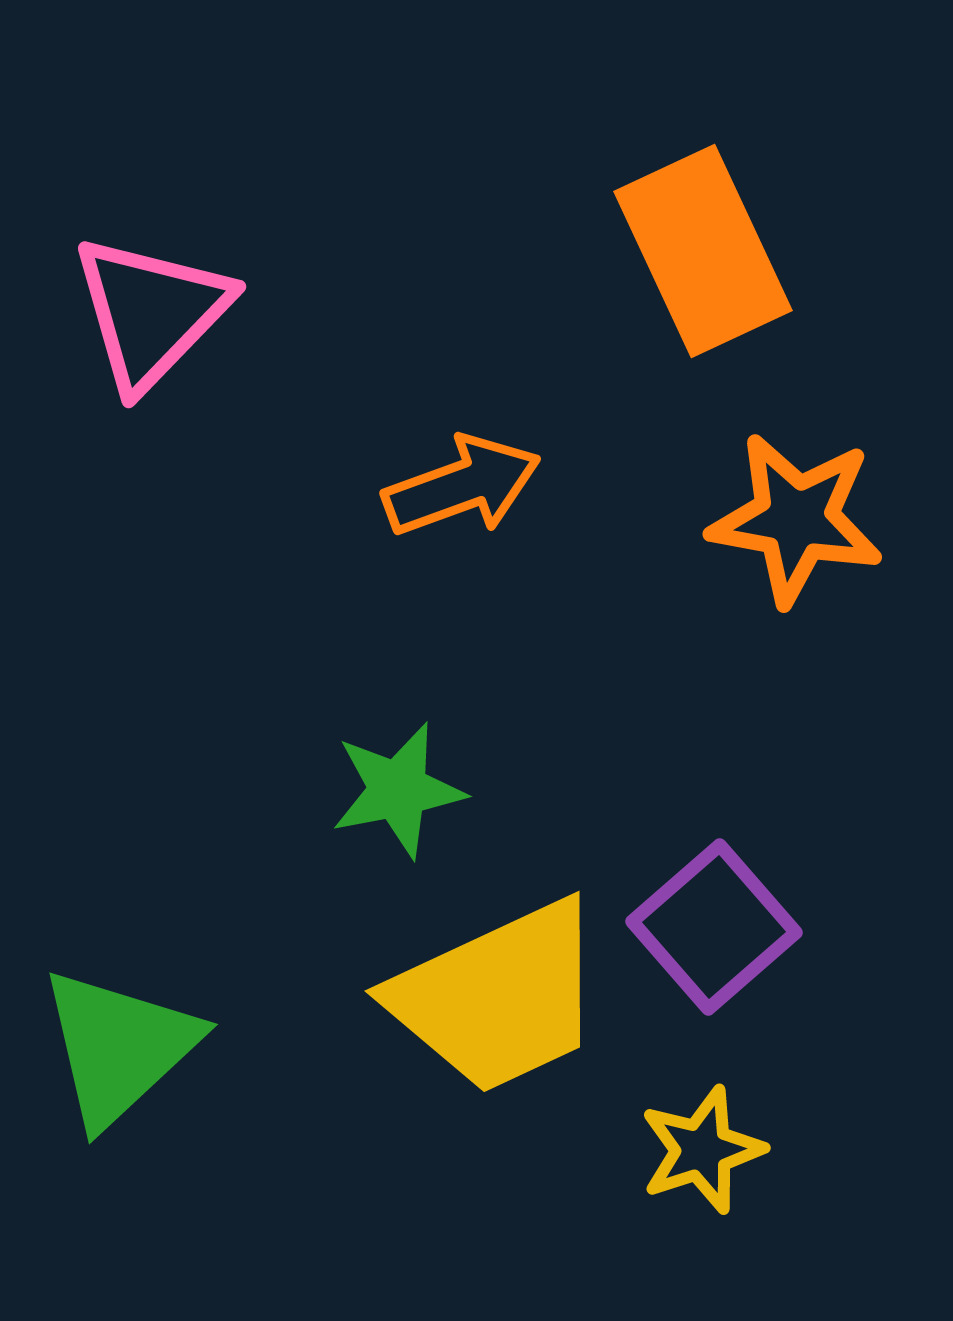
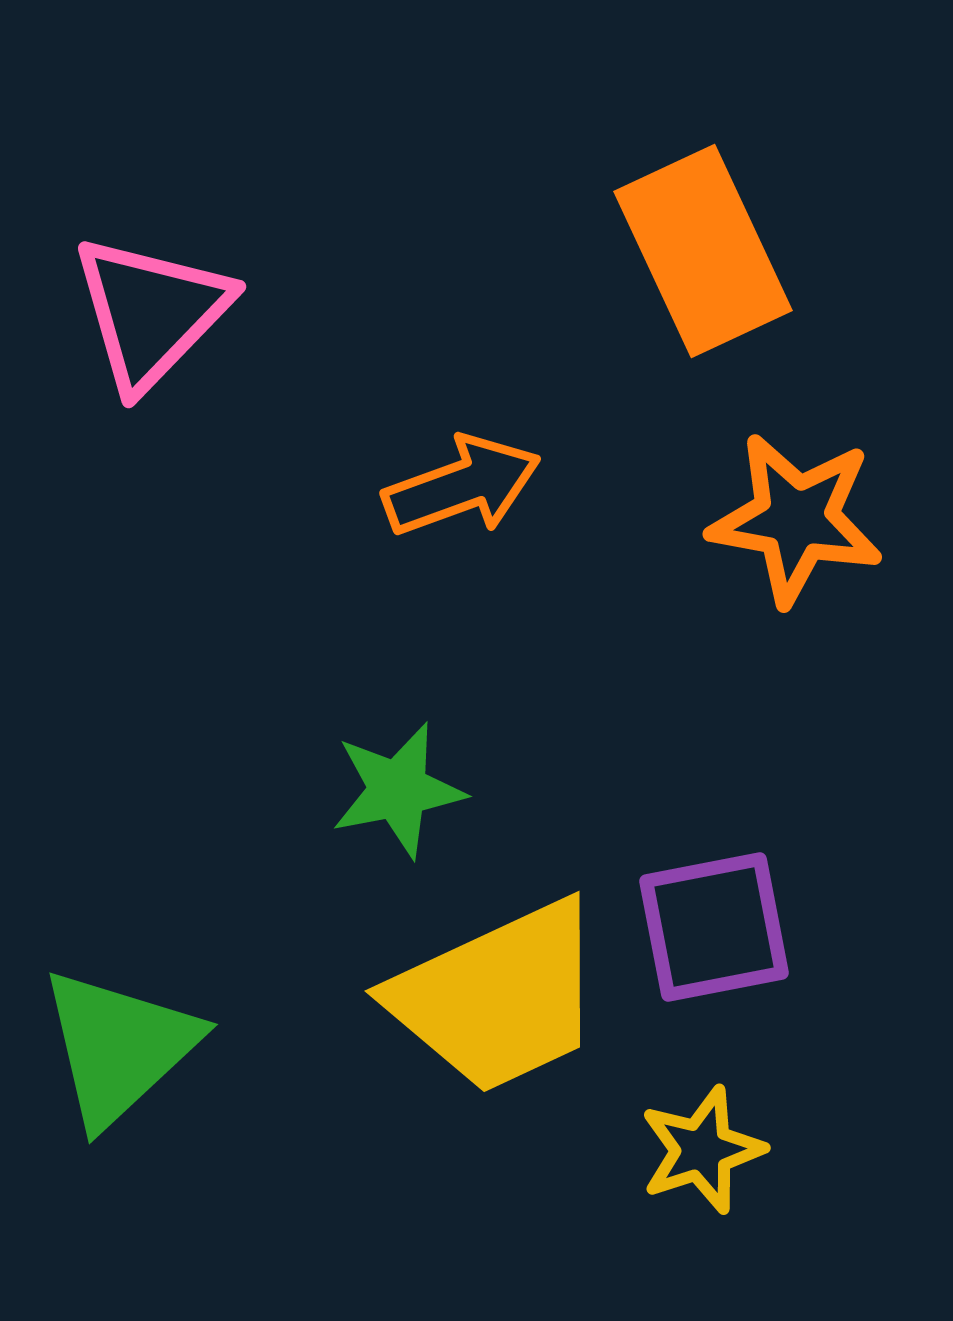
purple square: rotated 30 degrees clockwise
